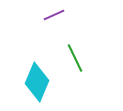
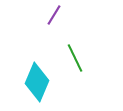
purple line: rotated 35 degrees counterclockwise
